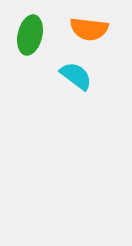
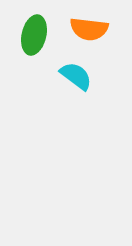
green ellipse: moved 4 px right
